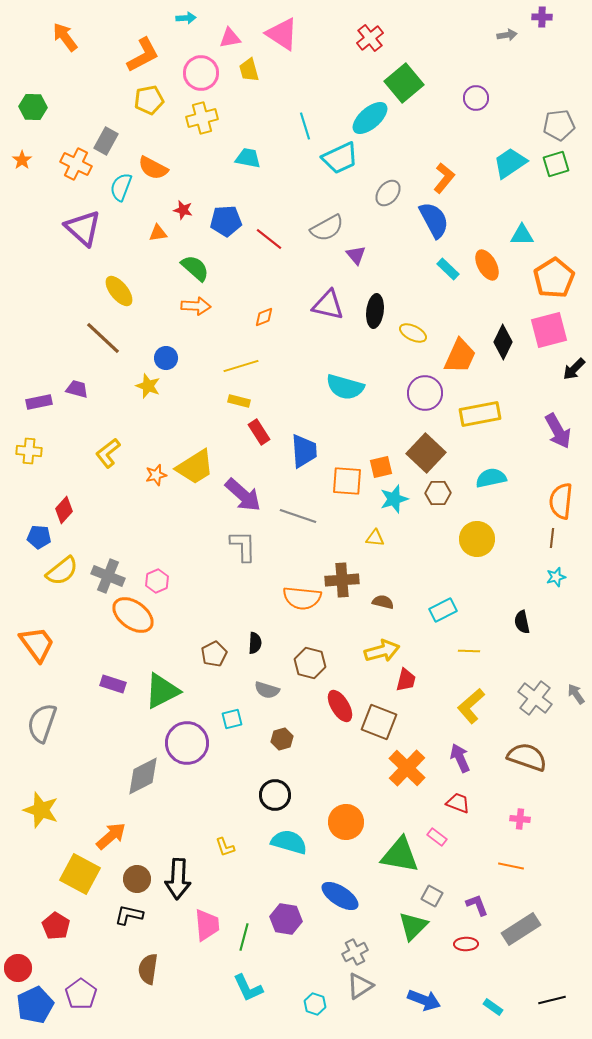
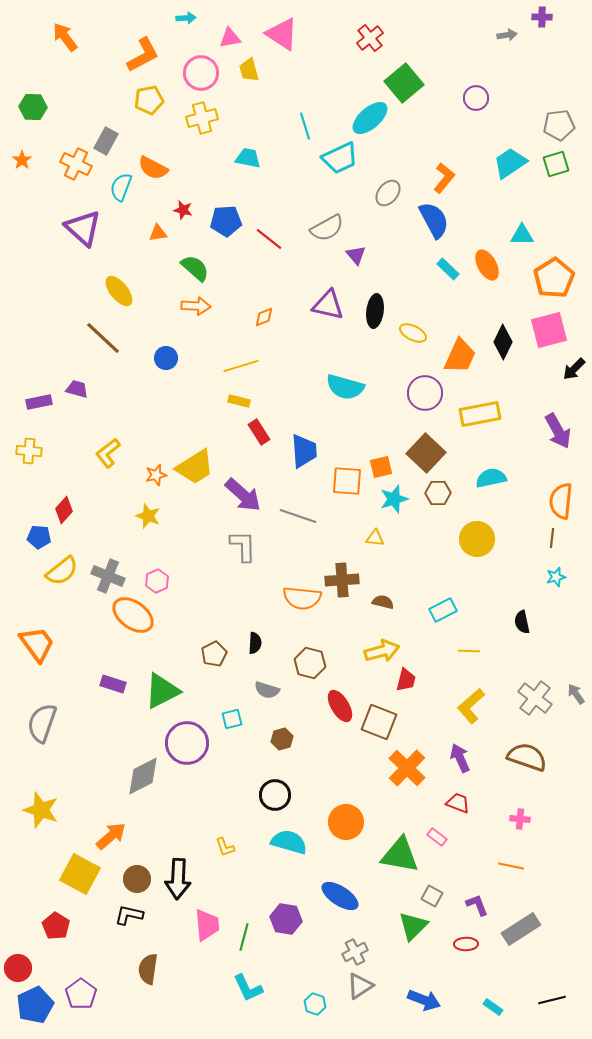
yellow star at (148, 386): moved 130 px down
